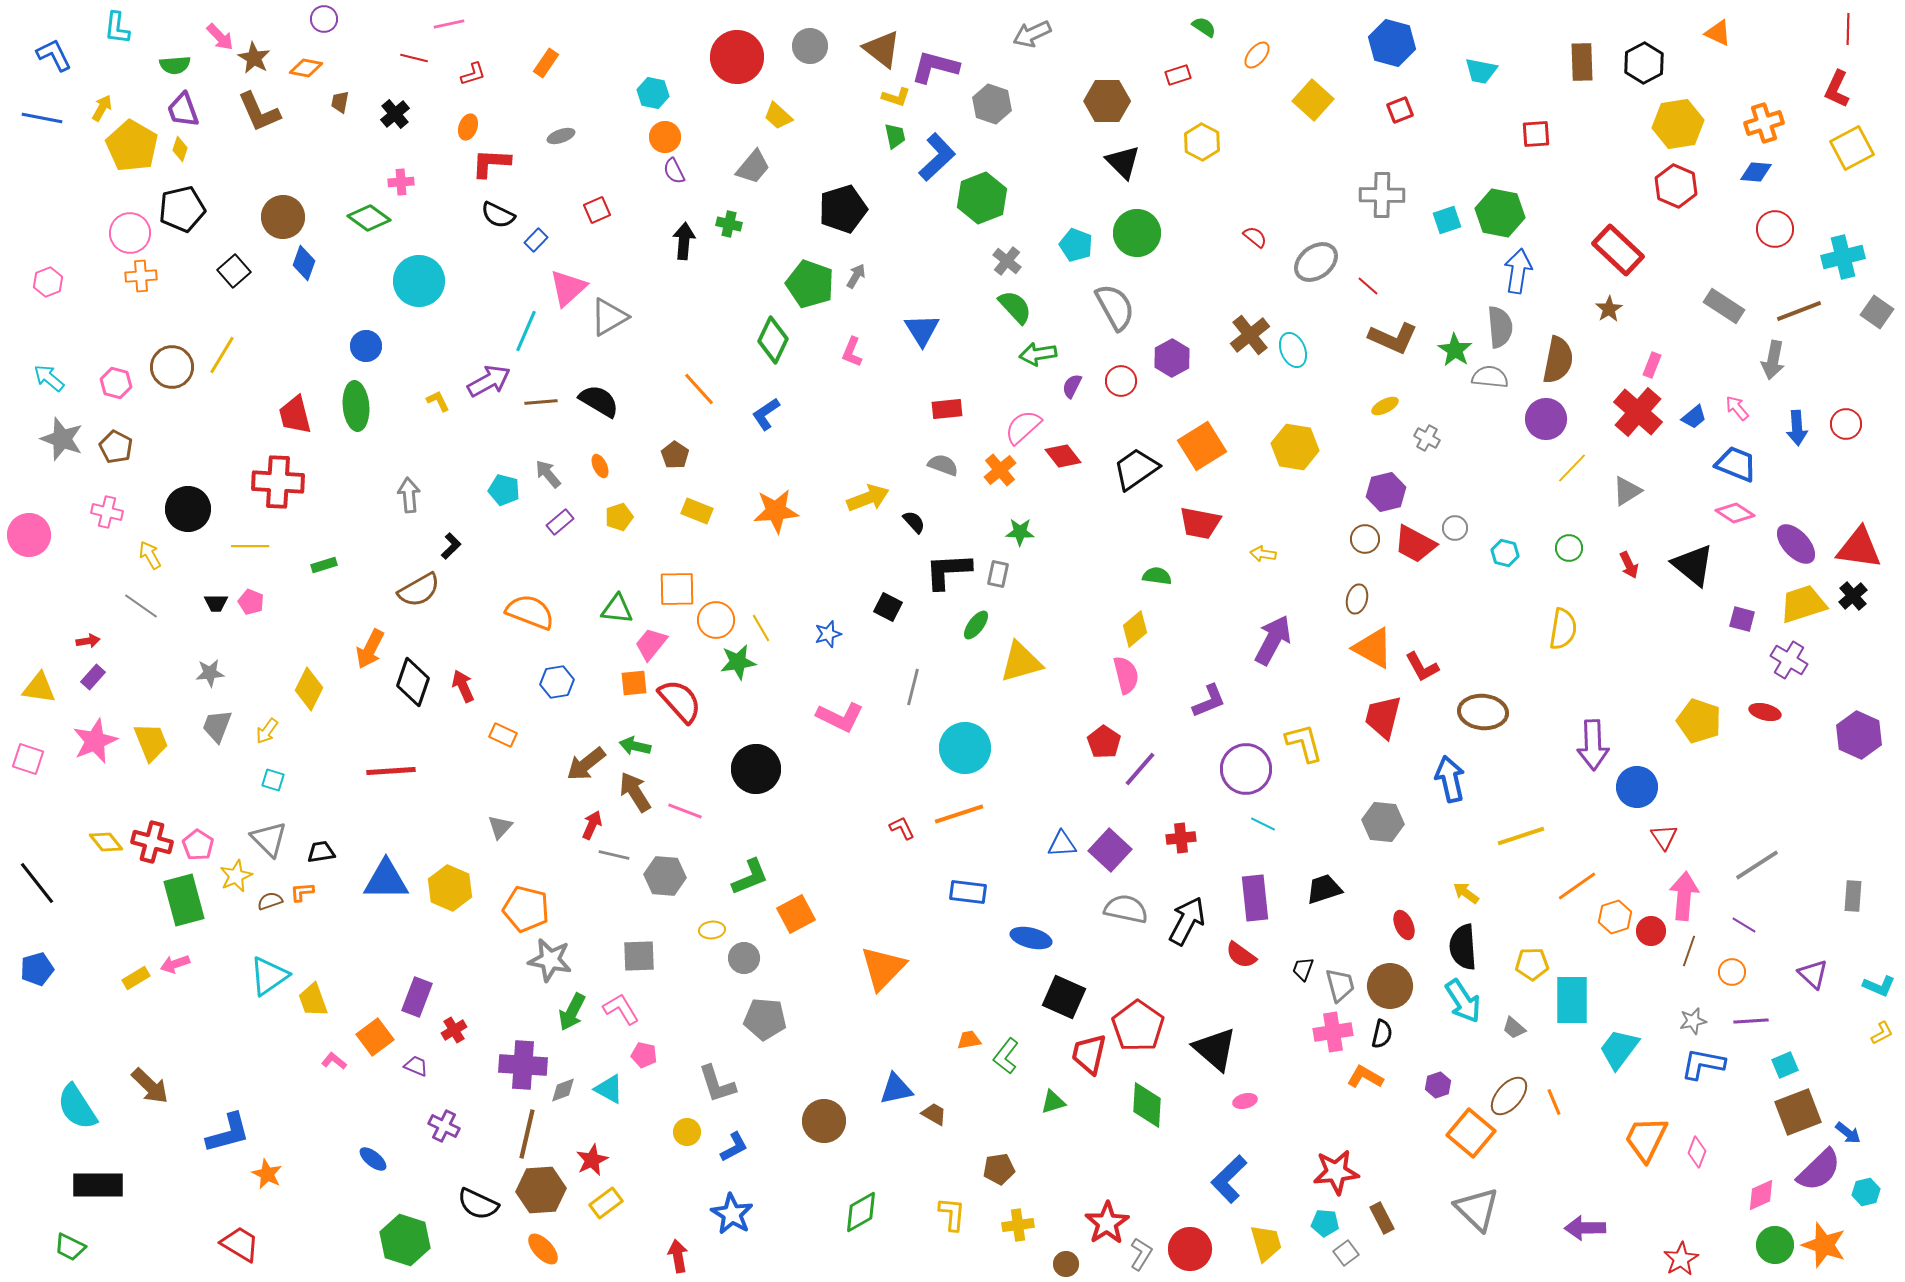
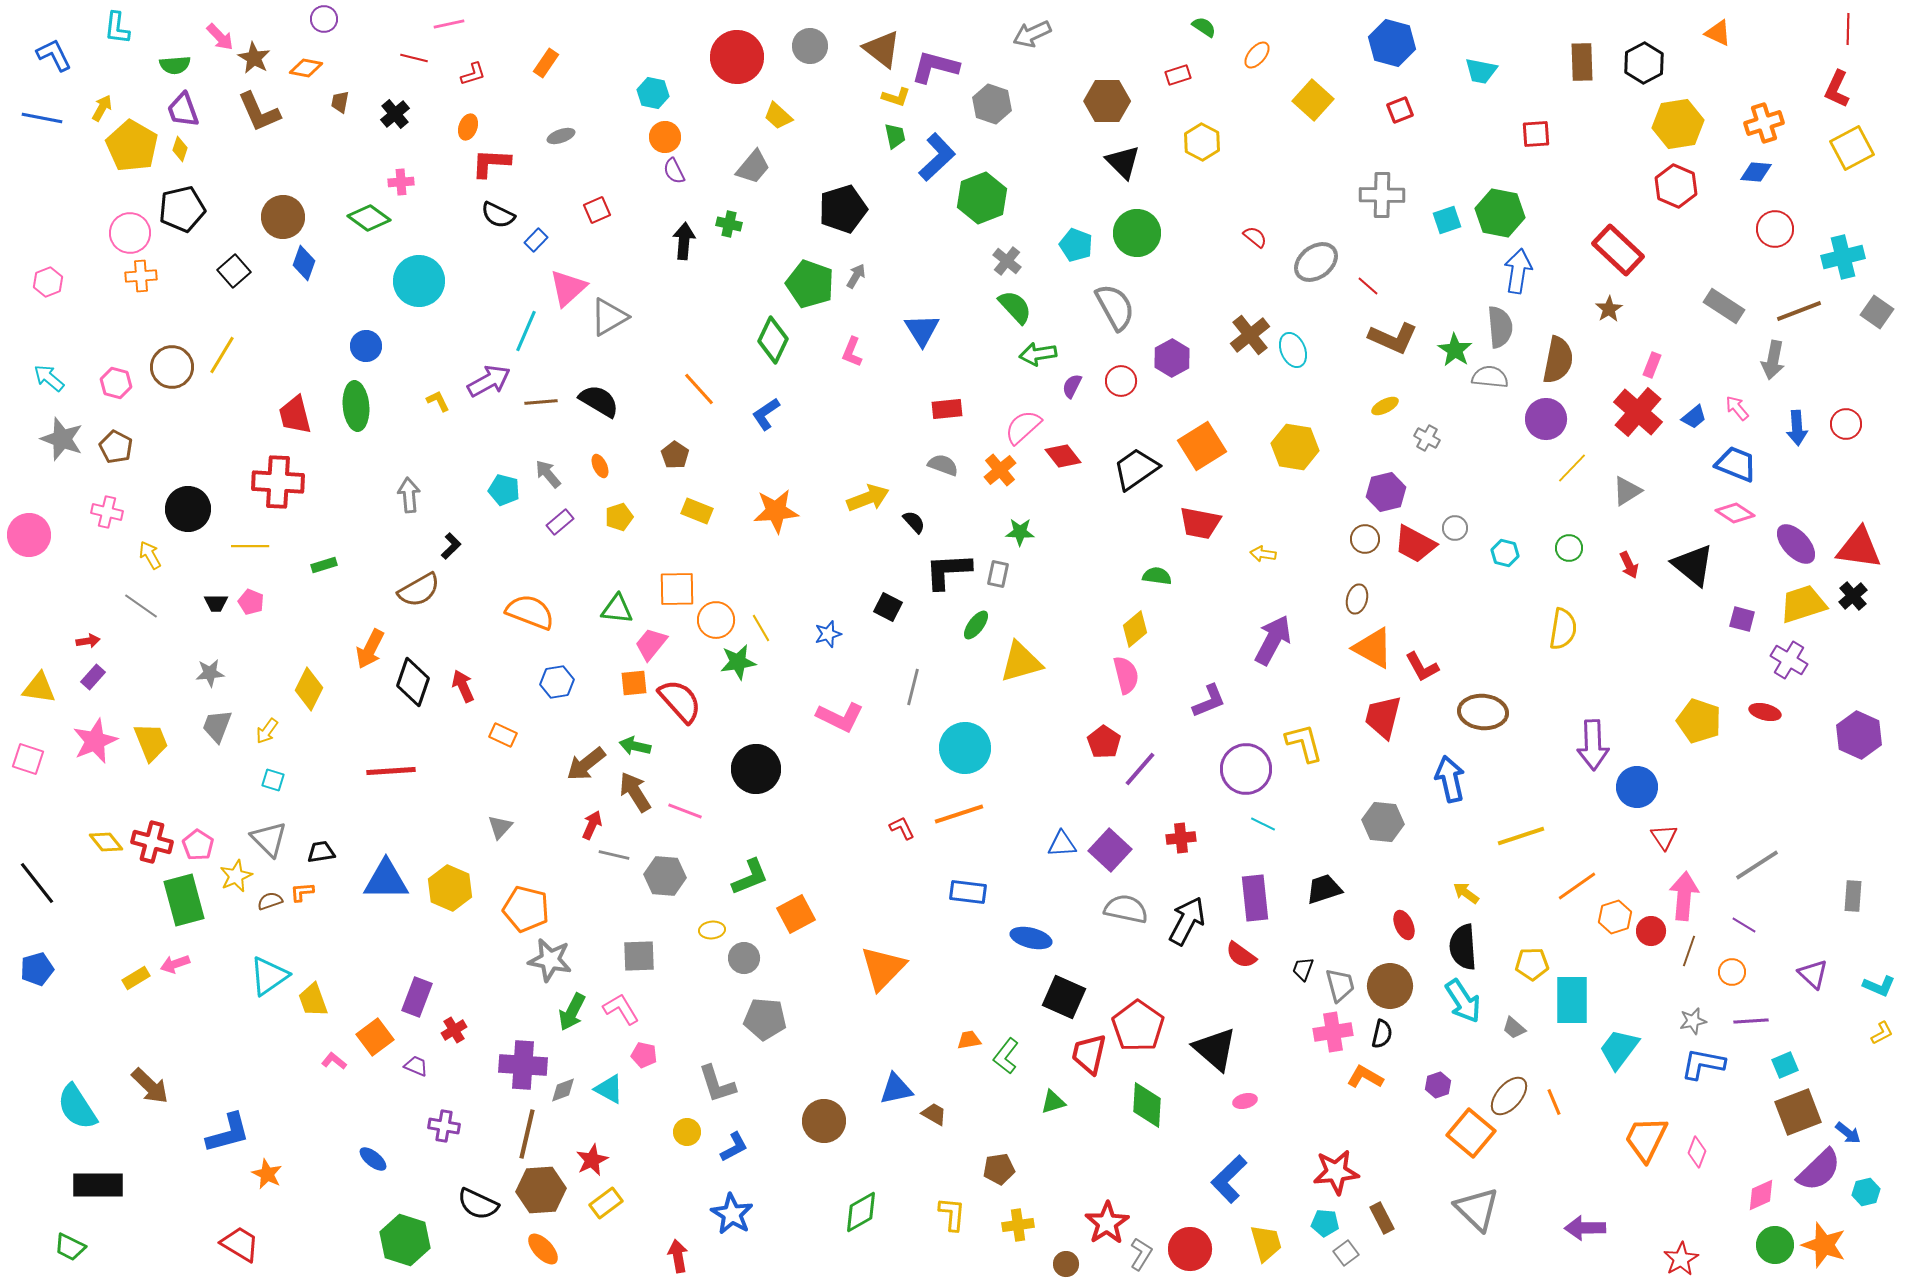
purple cross at (444, 1126): rotated 16 degrees counterclockwise
